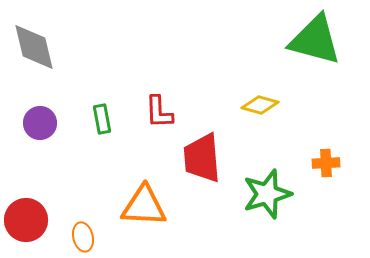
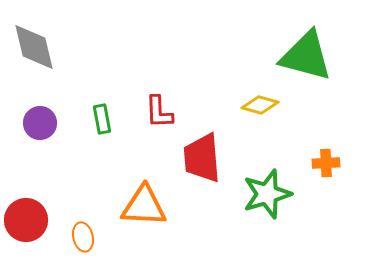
green triangle: moved 9 px left, 16 px down
